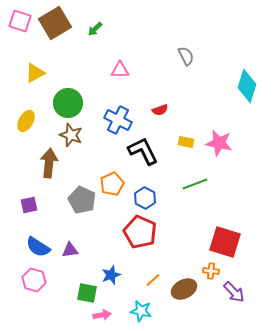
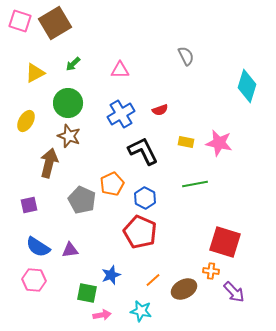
green arrow: moved 22 px left, 35 px down
blue cross: moved 3 px right, 6 px up; rotated 32 degrees clockwise
brown star: moved 2 px left, 1 px down
brown arrow: rotated 8 degrees clockwise
green line: rotated 10 degrees clockwise
pink hexagon: rotated 10 degrees counterclockwise
